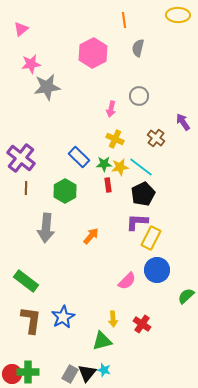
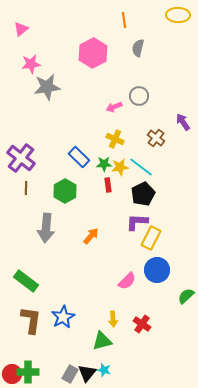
pink arrow: moved 3 px right, 2 px up; rotated 56 degrees clockwise
